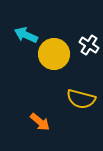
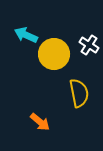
yellow semicircle: moved 2 px left, 6 px up; rotated 116 degrees counterclockwise
